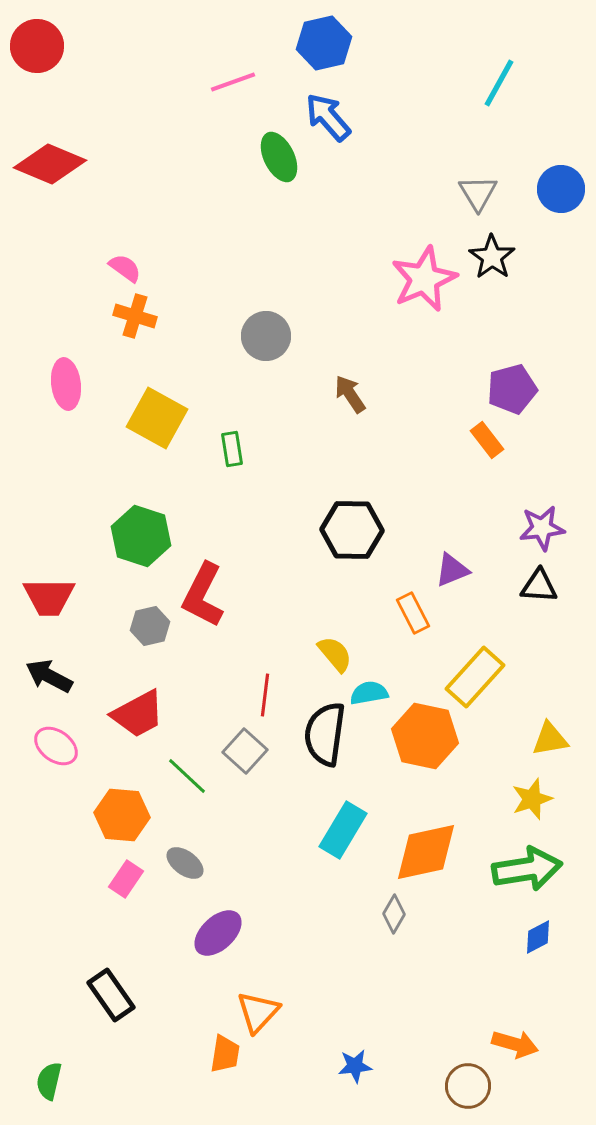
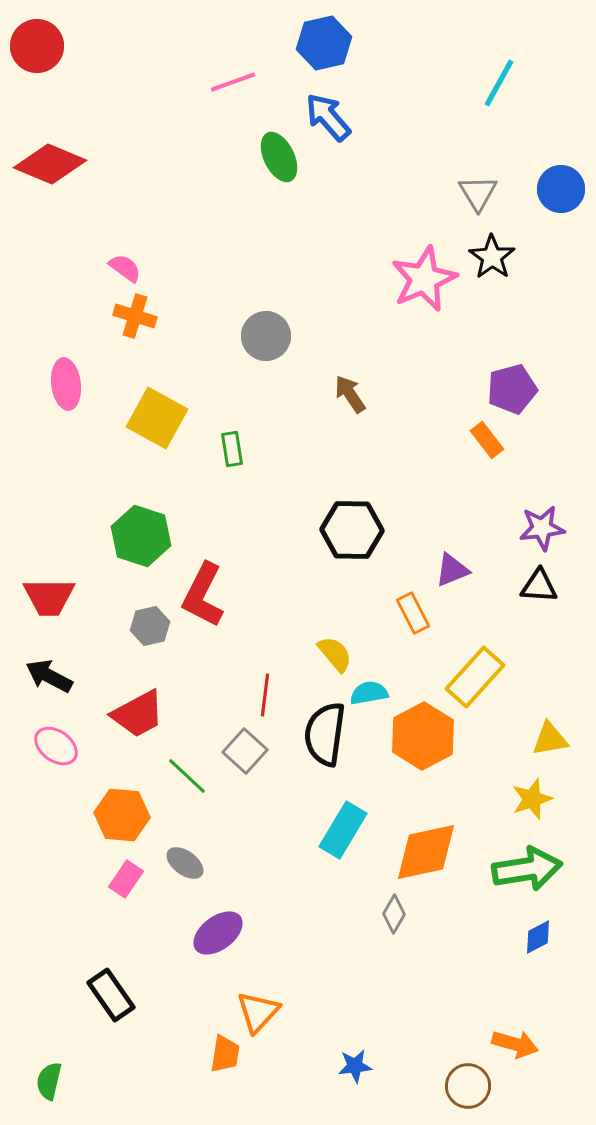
orange hexagon at (425, 736): moved 2 px left; rotated 20 degrees clockwise
purple ellipse at (218, 933): rotated 6 degrees clockwise
